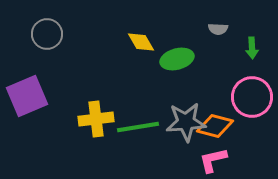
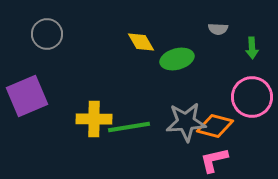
yellow cross: moved 2 px left; rotated 8 degrees clockwise
green line: moved 9 px left
pink L-shape: moved 1 px right
